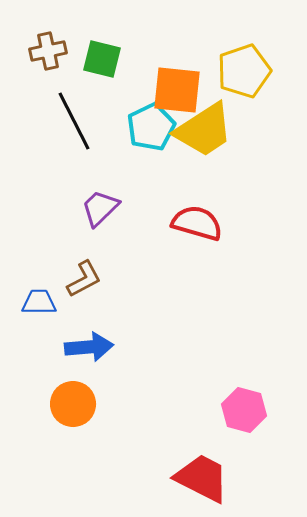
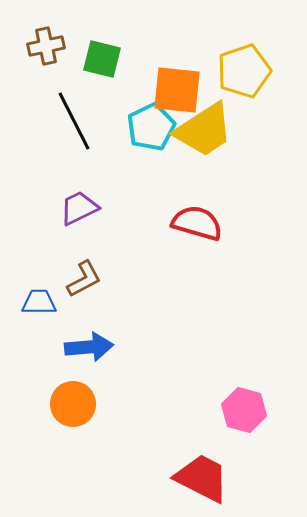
brown cross: moved 2 px left, 5 px up
purple trapezoid: moved 21 px left; rotated 18 degrees clockwise
